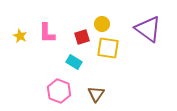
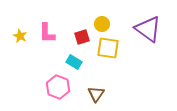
pink hexagon: moved 1 px left, 4 px up
